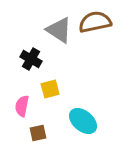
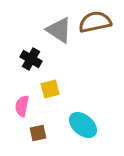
cyan ellipse: moved 4 px down
